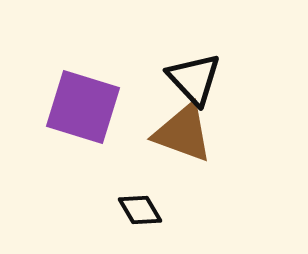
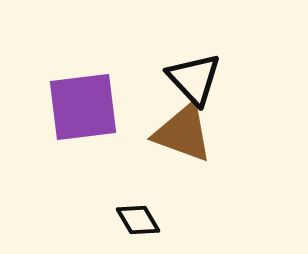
purple square: rotated 24 degrees counterclockwise
black diamond: moved 2 px left, 10 px down
